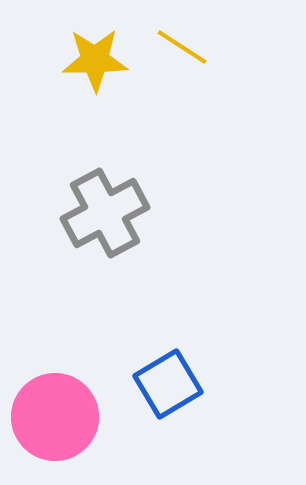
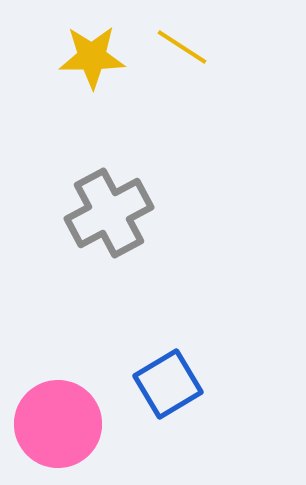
yellow star: moved 3 px left, 3 px up
gray cross: moved 4 px right
pink circle: moved 3 px right, 7 px down
